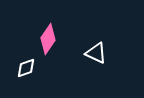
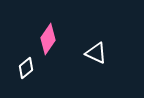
white diamond: rotated 20 degrees counterclockwise
